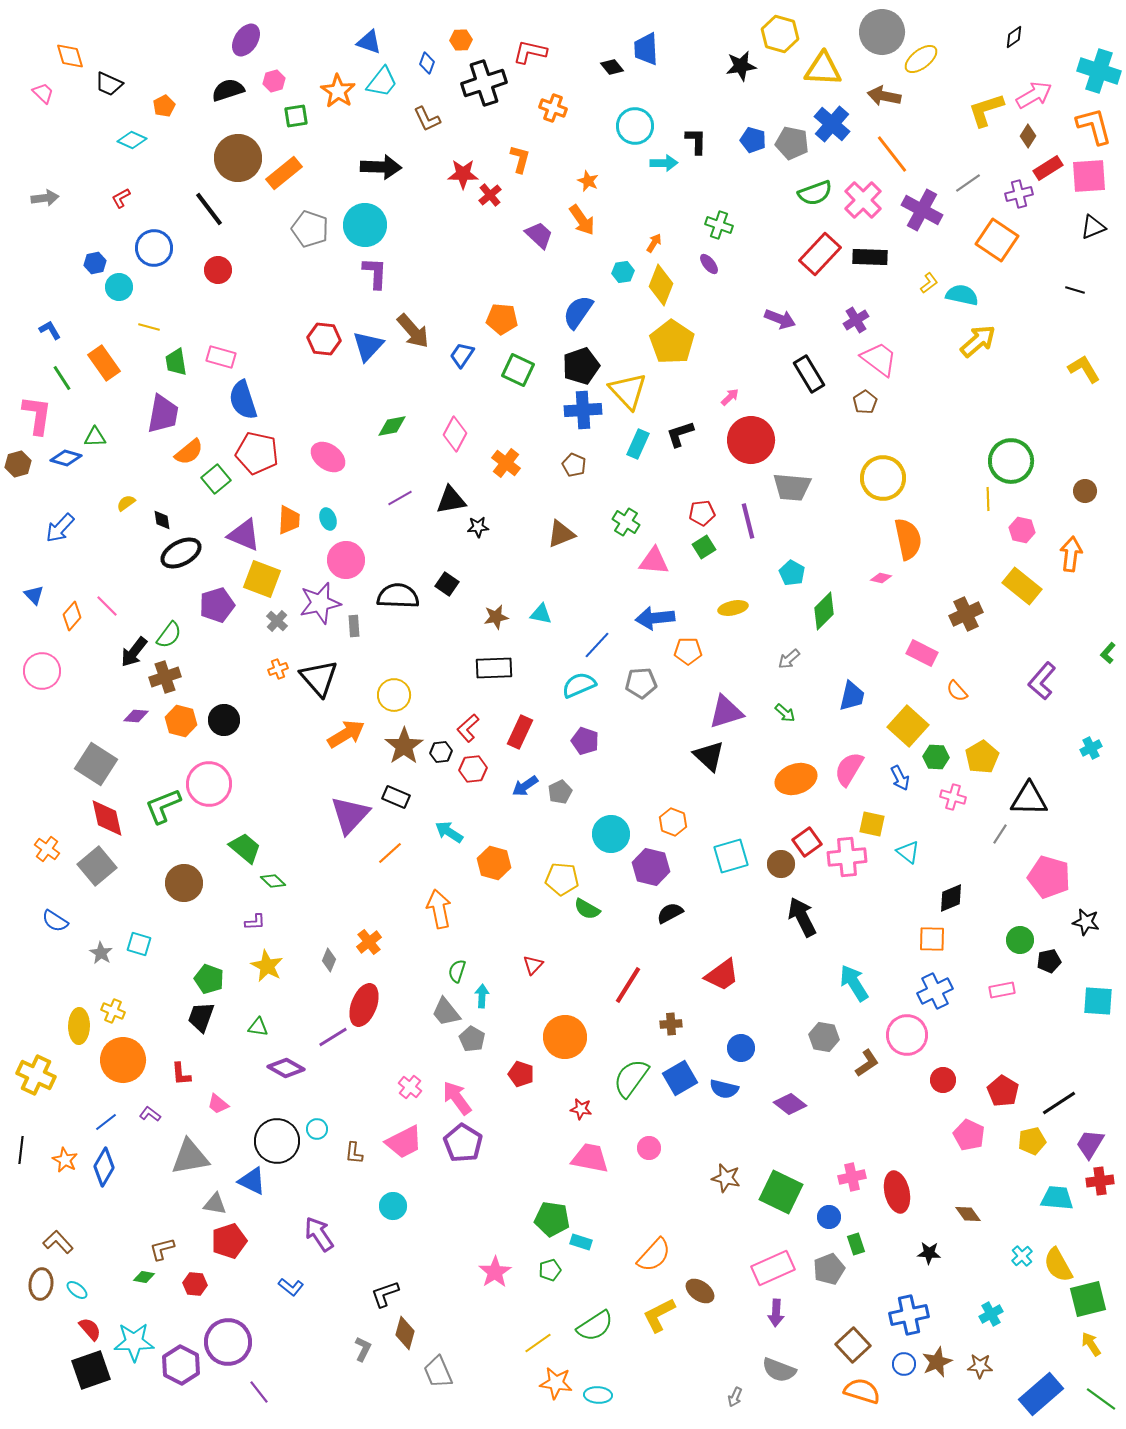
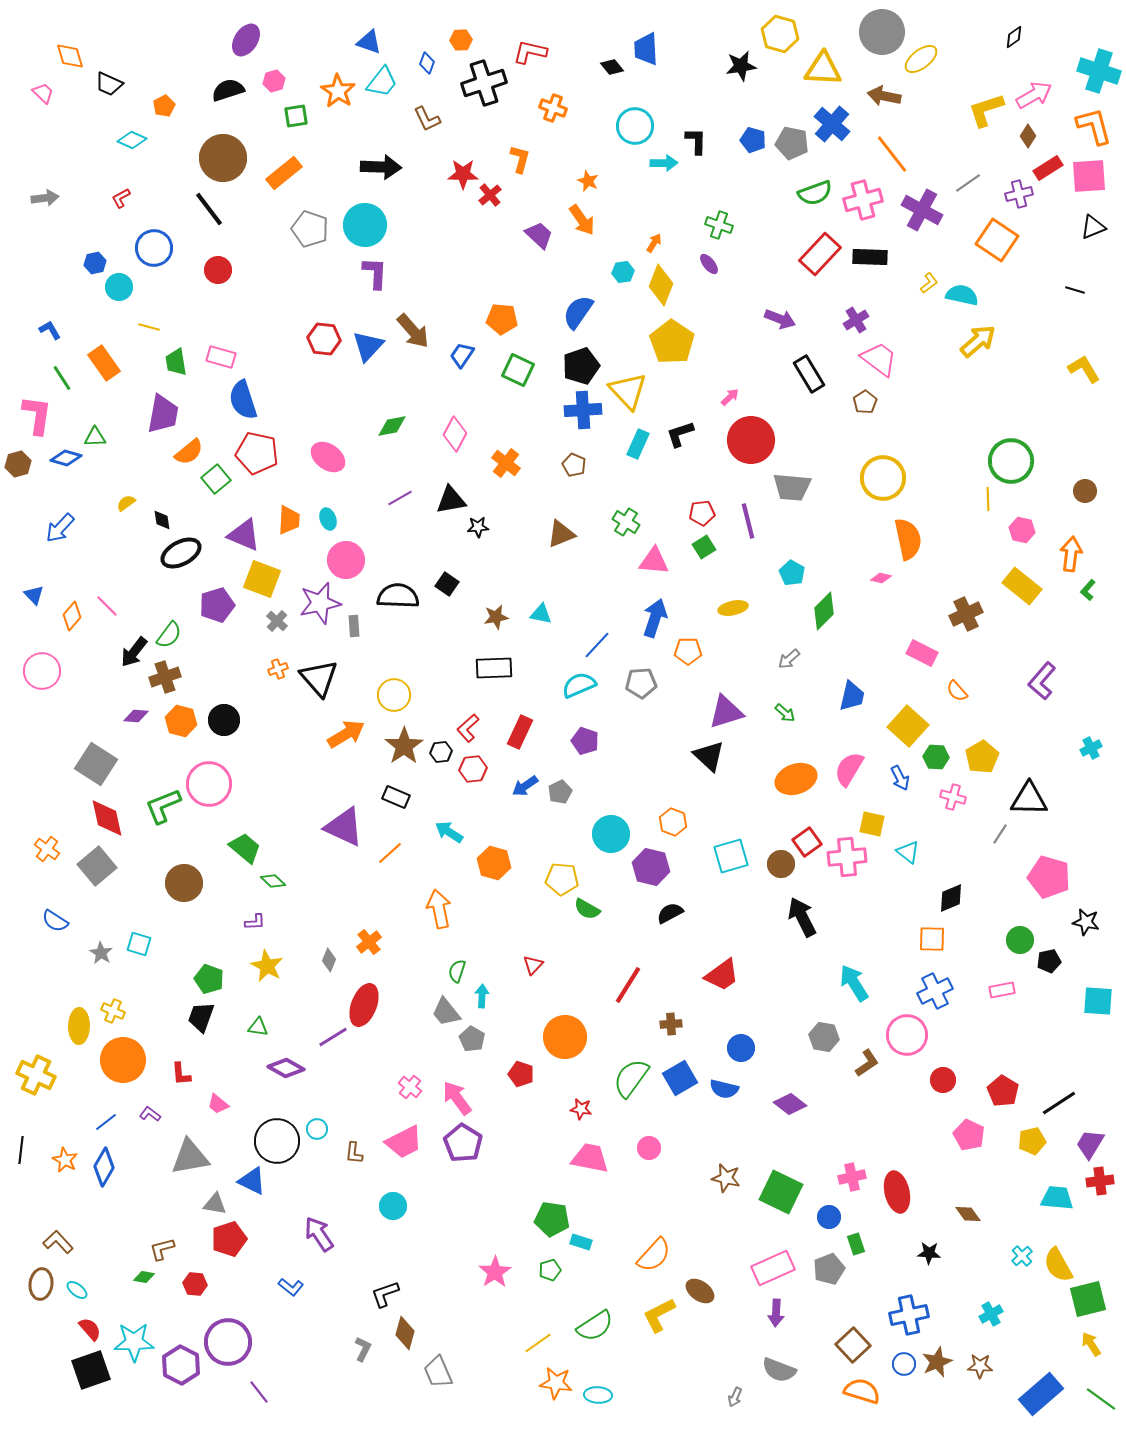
brown circle at (238, 158): moved 15 px left
pink cross at (863, 200): rotated 30 degrees clockwise
blue arrow at (655, 618): rotated 114 degrees clockwise
green L-shape at (1108, 653): moved 20 px left, 63 px up
purple triangle at (350, 815): moved 6 px left, 12 px down; rotated 48 degrees counterclockwise
red pentagon at (229, 1241): moved 2 px up
